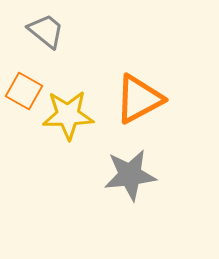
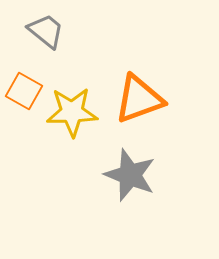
orange triangle: rotated 8 degrees clockwise
yellow star: moved 4 px right, 3 px up
gray star: rotated 28 degrees clockwise
